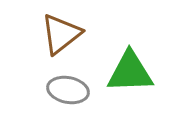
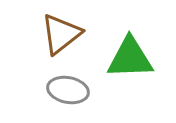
green triangle: moved 14 px up
